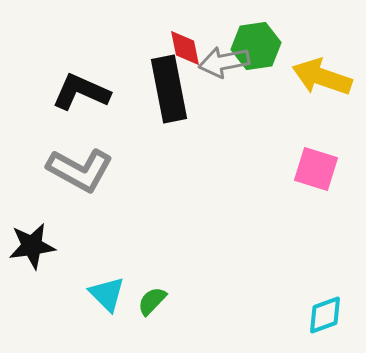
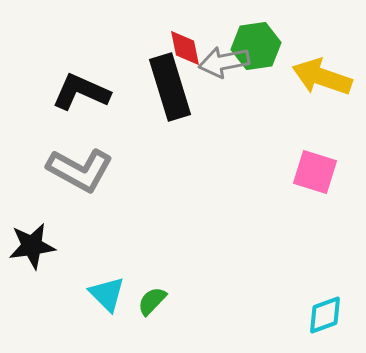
black rectangle: moved 1 px right, 2 px up; rotated 6 degrees counterclockwise
pink square: moved 1 px left, 3 px down
